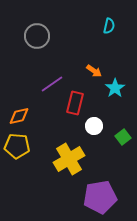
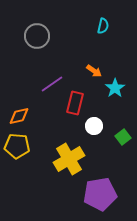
cyan semicircle: moved 6 px left
purple pentagon: moved 3 px up
